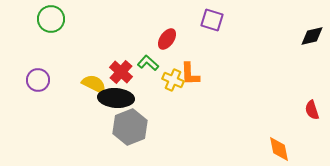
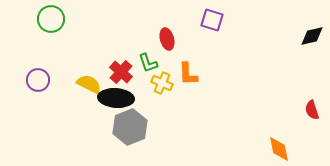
red ellipse: rotated 50 degrees counterclockwise
green L-shape: rotated 150 degrees counterclockwise
orange L-shape: moved 2 px left
yellow cross: moved 11 px left, 3 px down
yellow semicircle: moved 5 px left
